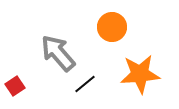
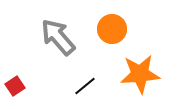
orange circle: moved 2 px down
gray arrow: moved 16 px up
black line: moved 2 px down
